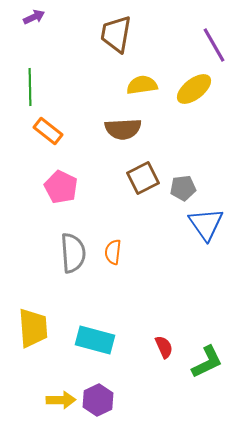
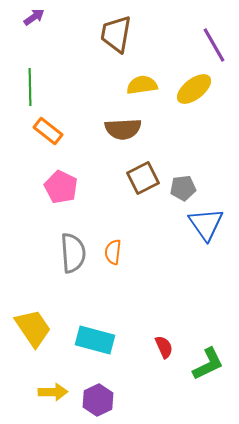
purple arrow: rotated 10 degrees counterclockwise
yellow trapezoid: rotated 30 degrees counterclockwise
green L-shape: moved 1 px right, 2 px down
yellow arrow: moved 8 px left, 8 px up
